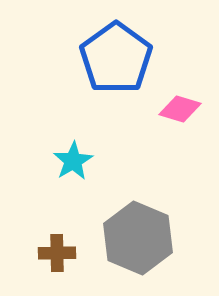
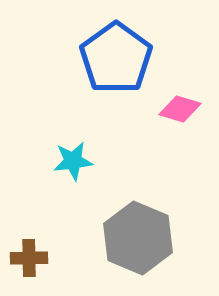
cyan star: rotated 24 degrees clockwise
brown cross: moved 28 px left, 5 px down
